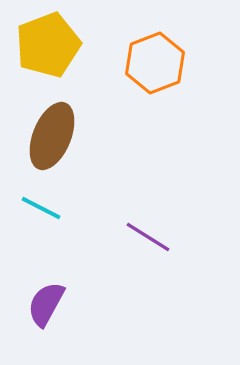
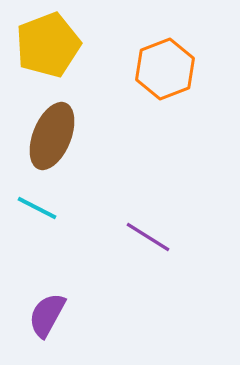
orange hexagon: moved 10 px right, 6 px down
cyan line: moved 4 px left
purple semicircle: moved 1 px right, 11 px down
